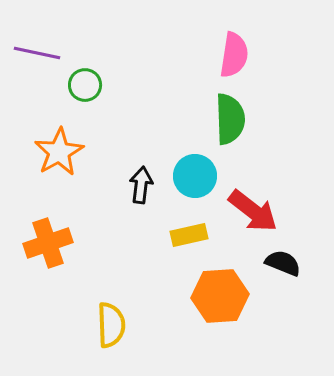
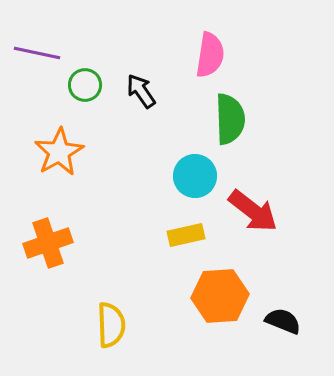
pink semicircle: moved 24 px left
black arrow: moved 94 px up; rotated 42 degrees counterclockwise
yellow rectangle: moved 3 px left
black semicircle: moved 58 px down
